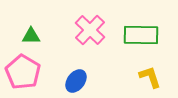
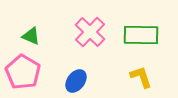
pink cross: moved 2 px down
green triangle: rotated 24 degrees clockwise
yellow L-shape: moved 9 px left
